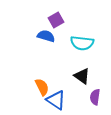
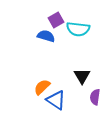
cyan semicircle: moved 4 px left, 14 px up
black triangle: rotated 24 degrees clockwise
orange semicircle: rotated 108 degrees counterclockwise
